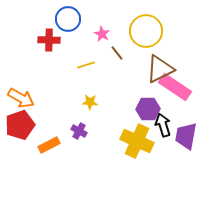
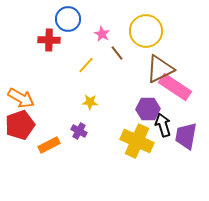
yellow line: rotated 30 degrees counterclockwise
